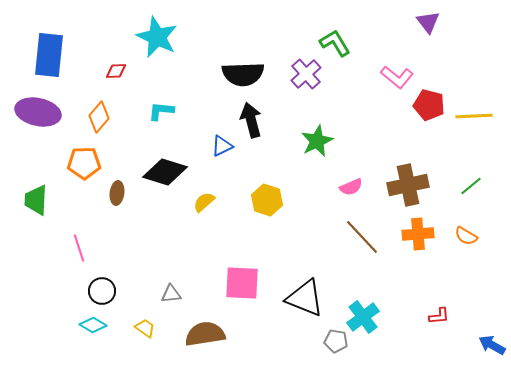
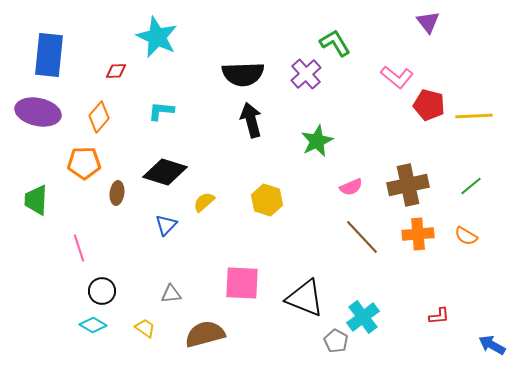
blue triangle: moved 56 px left, 79 px down; rotated 20 degrees counterclockwise
brown semicircle: rotated 6 degrees counterclockwise
gray pentagon: rotated 20 degrees clockwise
